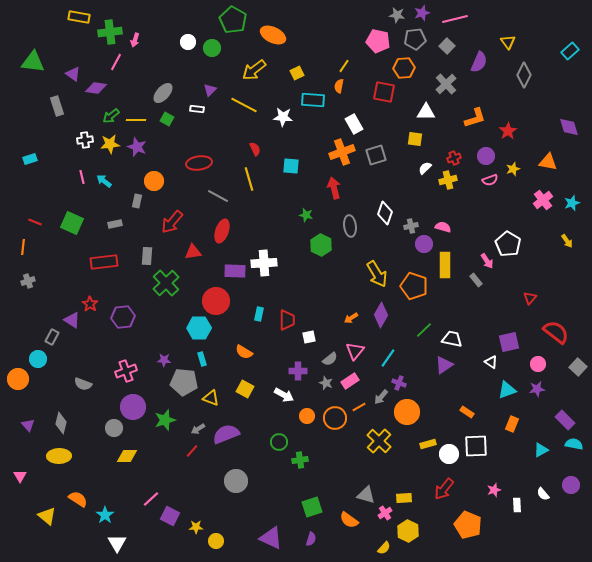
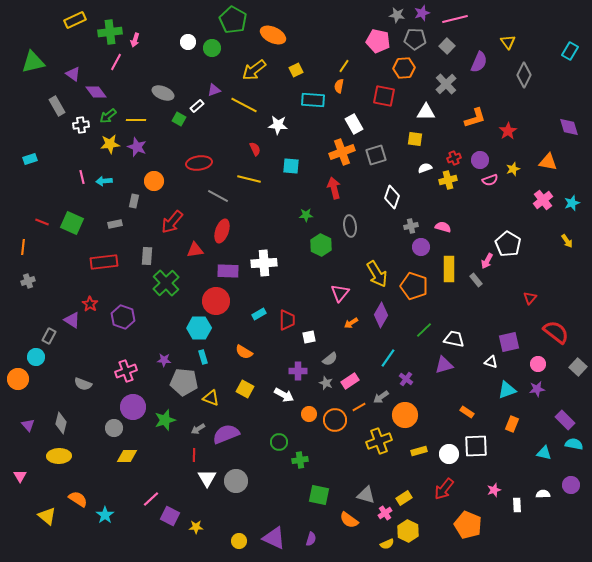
yellow rectangle at (79, 17): moved 4 px left, 3 px down; rotated 35 degrees counterclockwise
gray pentagon at (415, 39): rotated 10 degrees clockwise
cyan rectangle at (570, 51): rotated 18 degrees counterclockwise
green triangle at (33, 62): rotated 20 degrees counterclockwise
yellow square at (297, 73): moved 1 px left, 3 px up
purple diamond at (96, 88): moved 4 px down; rotated 45 degrees clockwise
purple triangle at (210, 90): moved 4 px right; rotated 24 degrees clockwise
red square at (384, 92): moved 4 px down
gray ellipse at (163, 93): rotated 70 degrees clockwise
gray rectangle at (57, 106): rotated 12 degrees counterclockwise
white rectangle at (197, 109): moved 3 px up; rotated 48 degrees counterclockwise
green arrow at (111, 116): moved 3 px left
white star at (283, 117): moved 5 px left, 8 px down
green square at (167, 119): moved 12 px right
white cross at (85, 140): moved 4 px left, 15 px up
purple circle at (486, 156): moved 6 px left, 4 px down
white semicircle at (425, 168): rotated 24 degrees clockwise
yellow line at (249, 179): rotated 60 degrees counterclockwise
cyan arrow at (104, 181): rotated 42 degrees counterclockwise
gray rectangle at (137, 201): moved 3 px left
white diamond at (385, 213): moved 7 px right, 16 px up
green star at (306, 215): rotated 16 degrees counterclockwise
red line at (35, 222): moved 7 px right
purple circle at (424, 244): moved 3 px left, 3 px down
red triangle at (193, 252): moved 2 px right, 2 px up
pink arrow at (487, 261): rotated 63 degrees clockwise
yellow rectangle at (445, 265): moved 4 px right, 4 px down
purple rectangle at (235, 271): moved 7 px left
cyan rectangle at (259, 314): rotated 48 degrees clockwise
purple hexagon at (123, 317): rotated 25 degrees clockwise
orange arrow at (351, 318): moved 5 px down
gray rectangle at (52, 337): moved 3 px left, 1 px up
white trapezoid at (452, 339): moved 2 px right
pink triangle at (355, 351): moved 15 px left, 58 px up
cyan circle at (38, 359): moved 2 px left, 2 px up
cyan rectangle at (202, 359): moved 1 px right, 2 px up
white triangle at (491, 362): rotated 16 degrees counterclockwise
purple triangle at (444, 365): rotated 18 degrees clockwise
purple cross at (399, 383): moved 7 px right, 4 px up; rotated 16 degrees clockwise
gray arrow at (381, 397): rotated 14 degrees clockwise
orange circle at (407, 412): moved 2 px left, 3 px down
orange circle at (307, 416): moved 2 px right, 2 px up
orange circle at (335, 418): moved 2 px down
yellow cross at (379, 441): rotated 25 degrees clockwise
yellow rectangle at (428, 444): moved 9 px left, 7 px down
cyan triangle at (541, 450): moved 3 px right, 3 px down; rotated 42 degrees clockwise
red line at (192, 451): moved 2 px right, 4 px down; rotated 40 degrees counterclockwise
white semicircle at (543, 494): rotated 128 degrees clockwise
yellow rectangle at (404, 498): rotated 28 degrees counterclockwise
green square at (312, 507): moved 7 px right, 12 px up; rotated 30 degrees clockwise
purple triangle at (271, 538): moved 3 px right
yellow circle at (216, 541): moved 23 px right
white triangle at (117, 543): moved 90 px right, 65 px up
yellow semicircle at (384, 548): moved 3 px right, 4 px up; rotated 24 degrees clockwise
